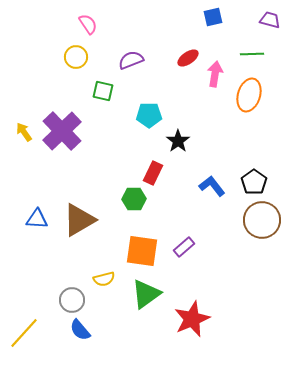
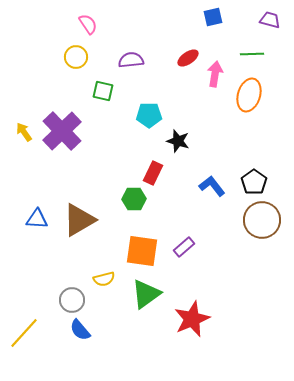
purple semicircle: rotated 15 degrees clockwise
black star: rotated 20 degrees counterclockwise
